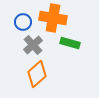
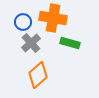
gray cross: moved 2 px left, 2 px up
orange diamond: moved 1 px right, 1 px down
